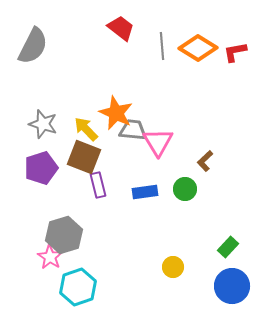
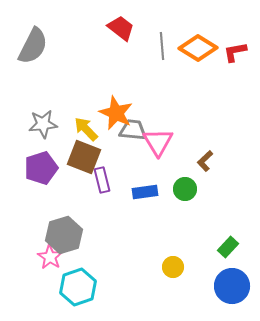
gray star: rotated 24 degrees counterclockwise
purple rectangle: moved 4 px right, 5 px up
